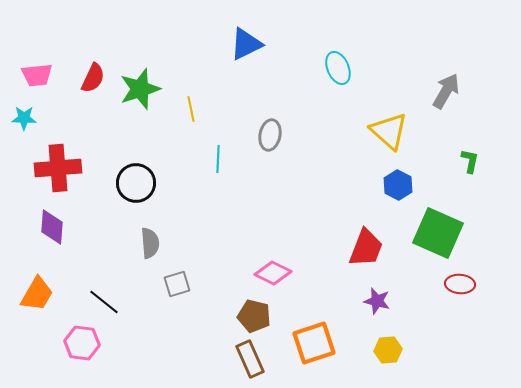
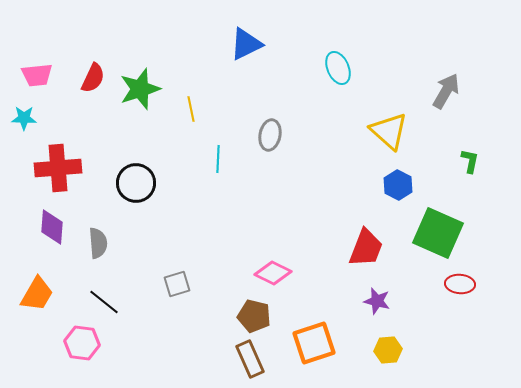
gray semicircle: moved 52 px left
